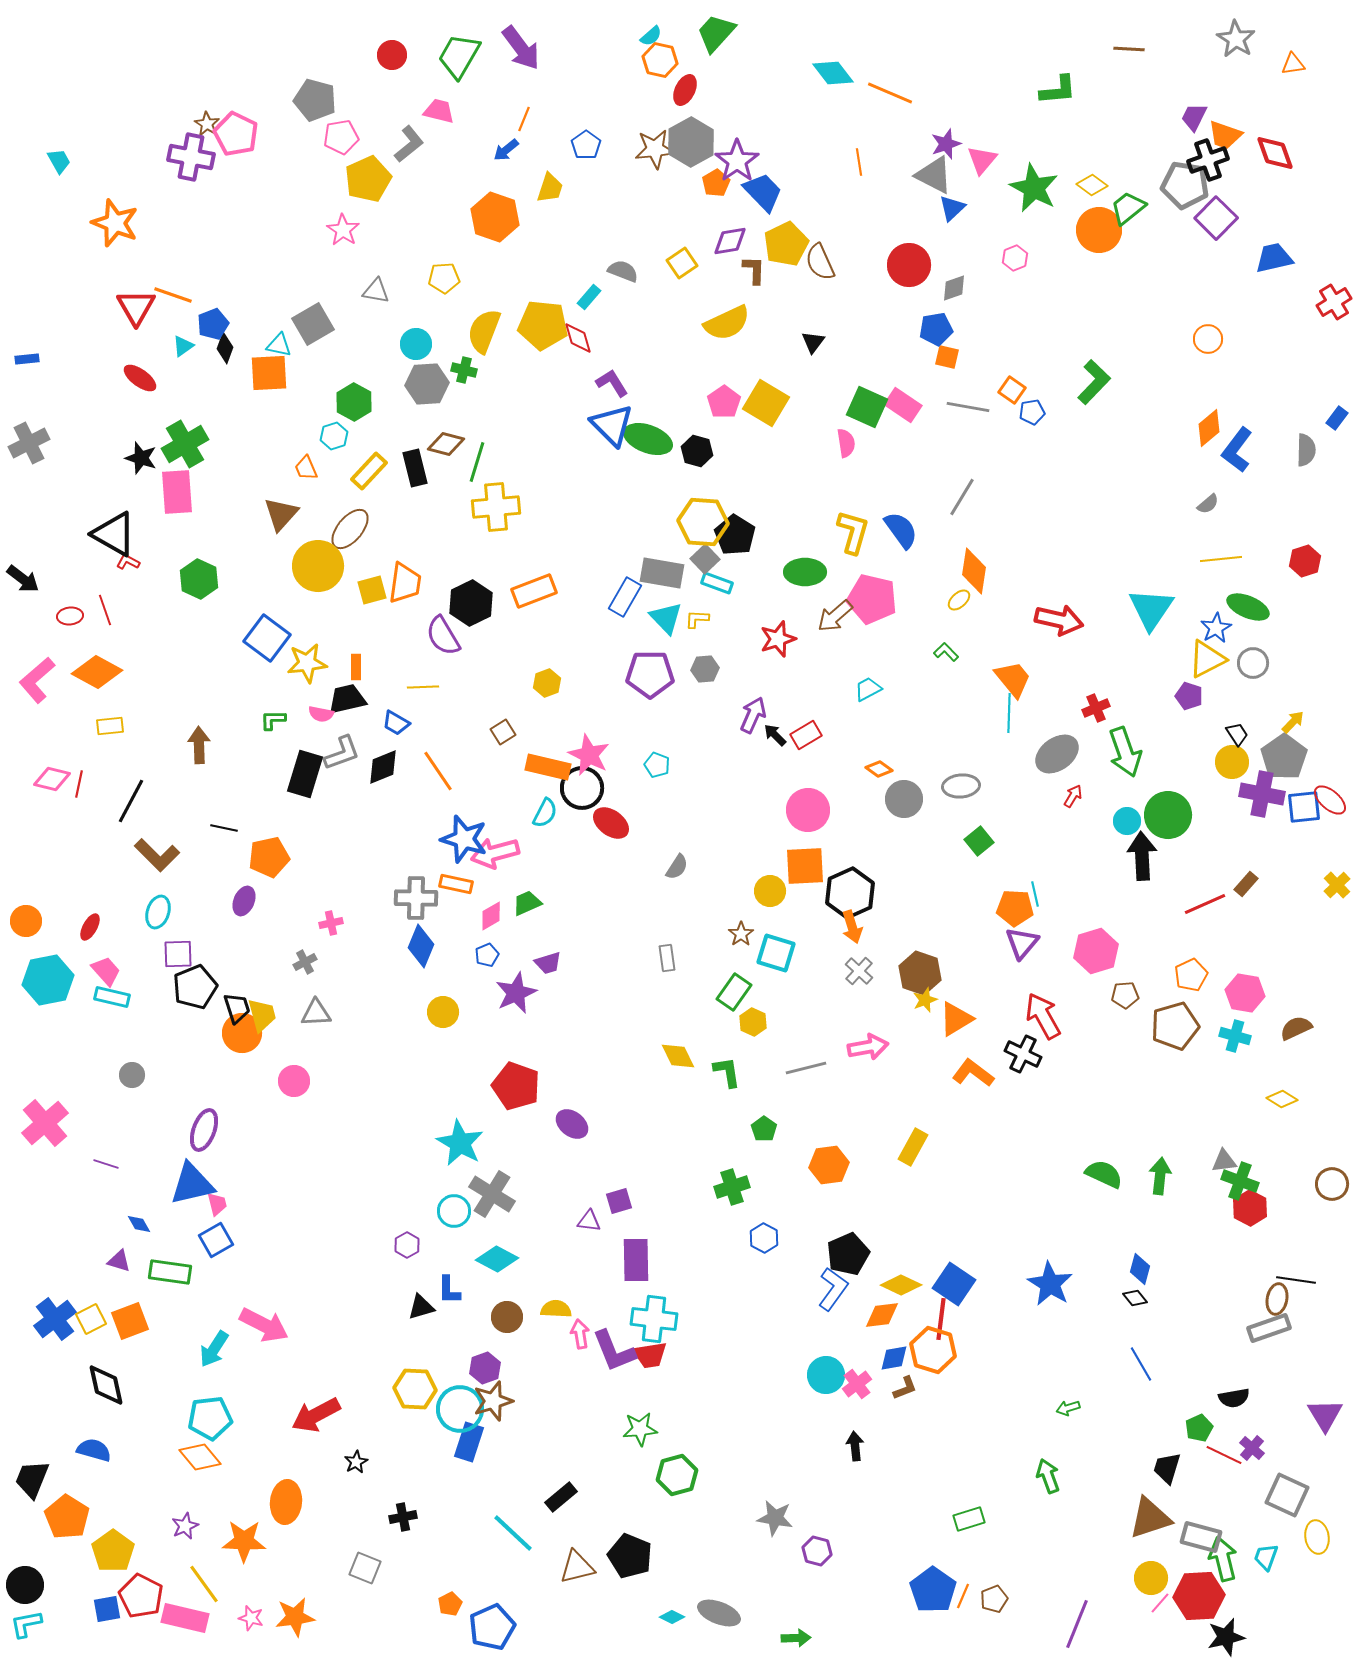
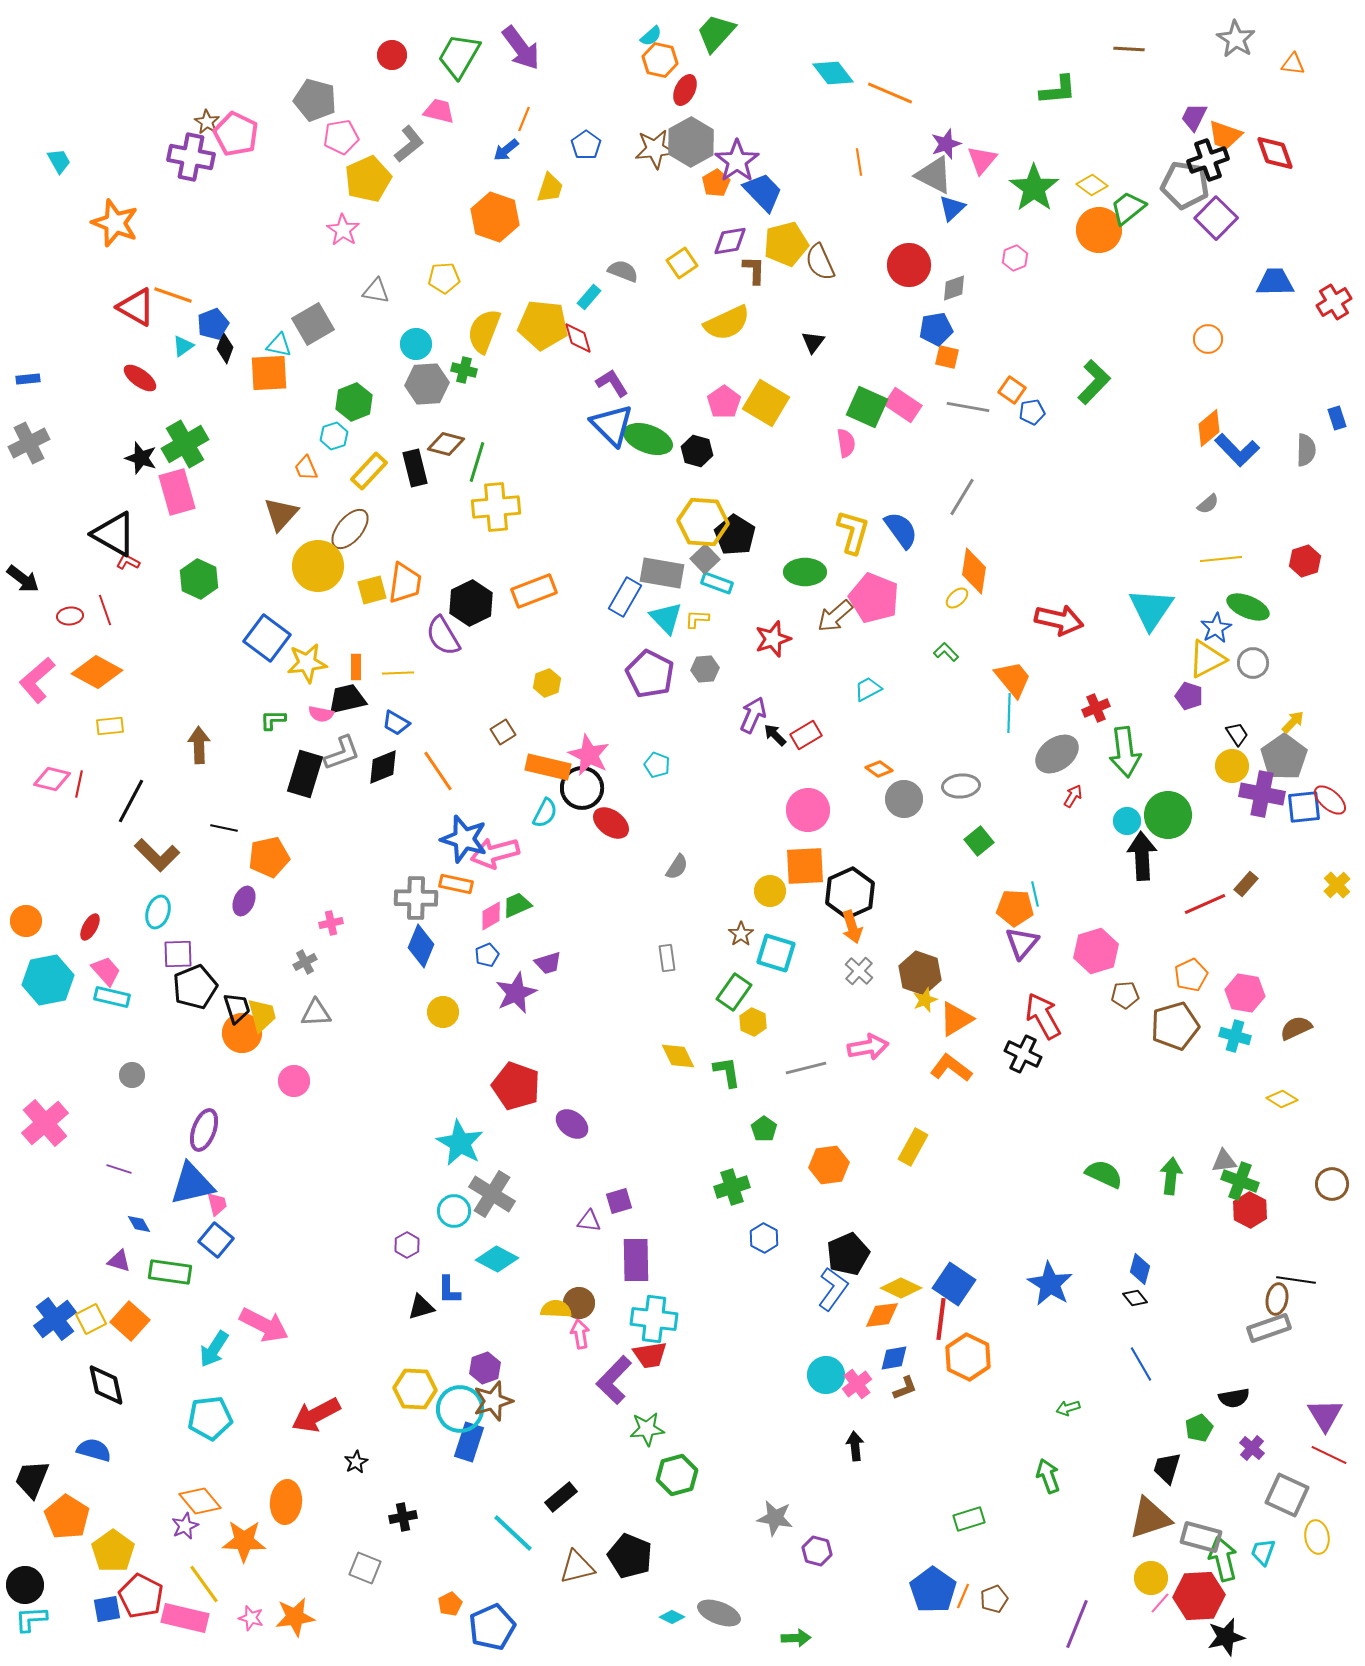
orange triangle at (1293, 64): rotated 15 degrees clockwise
brown star at (207, 124): moved 2 px up
green star at (1034, 188): rotated 9 degrees clockwise
yellow pentagon at (786, 244): rotated 12 degrees clockwise
blue trapezoid at (1274, 258): moved 1 px right, 24 px down; rotated 12 degrees clockwise
red triangle at (136, 307): rotated 30 degrees counterclockwise
blue rectangle at (27, 359): moved 1 px right, 20 px down
green hexagon at (354, 402): rotated 9 degrees clockwise
blue rectangle at (1337, 418): rotated 55 degrees counterclockwise
blue L-shape at (1237, 450): rotated 81 degrees counterclockwise
pink rectangle at (177, 492): rotated 12 degrees counterclockwise
pink pentagon at (872, 599): moved 2 px right, 1 px up; rotated 9 degrees clockwise
yellow ellipse at (959, 600): moved 2 px left, 2 px up
red star at (778, 639): moved 5 px left
purple pentagon at (650, 674): rotated 27 degrees clockwise
yellow line at (423, 687): moved 25 px left, 14 px up
green arrow at (1125, 752): rotated 12 degrees clockwise
yellow circle at (1232, 762): moved 4 px down
green trapezoid at (527, 903): moved 10 px left, 2 px down
orange L-shape at (973, 1073): moved 22 px left, 5 px up
purple line at (106, 1164): moved 13 px right, 5 px down
green arrow at (1160, 1176): moved 11 px right
red hexagon at (1250, 1208): moved 2 px down
blue square at (216, 1240): rotated 20 degrees counterclockwise
yellow diamond at (901, 1285): moved 3 px down
brown circle at (507, 1317): moved 72 px right, 14 px up
orange square at (130, 1321): rotated 27 degrees counterclockwise
orange hexagon at (933, 1350): moved 35 px right, 7 px down; rotated 9 degrees clockwise
purple L-shape at (614, 1351): moved 29 px down; rotated 66 degrees clockwise
green star at (640, 1429): moved 7 px right
red line at (1224, 1455): moved 105 px right
orange diamond at (200, 1457): moved 44 px down
cyan trapezoid at (1266, 1557): moved 3 px left, 5 px up
cyan L-shape at (26, 1624): moved 5 px right, 5 px up; rotated 8 degrees clockwise
